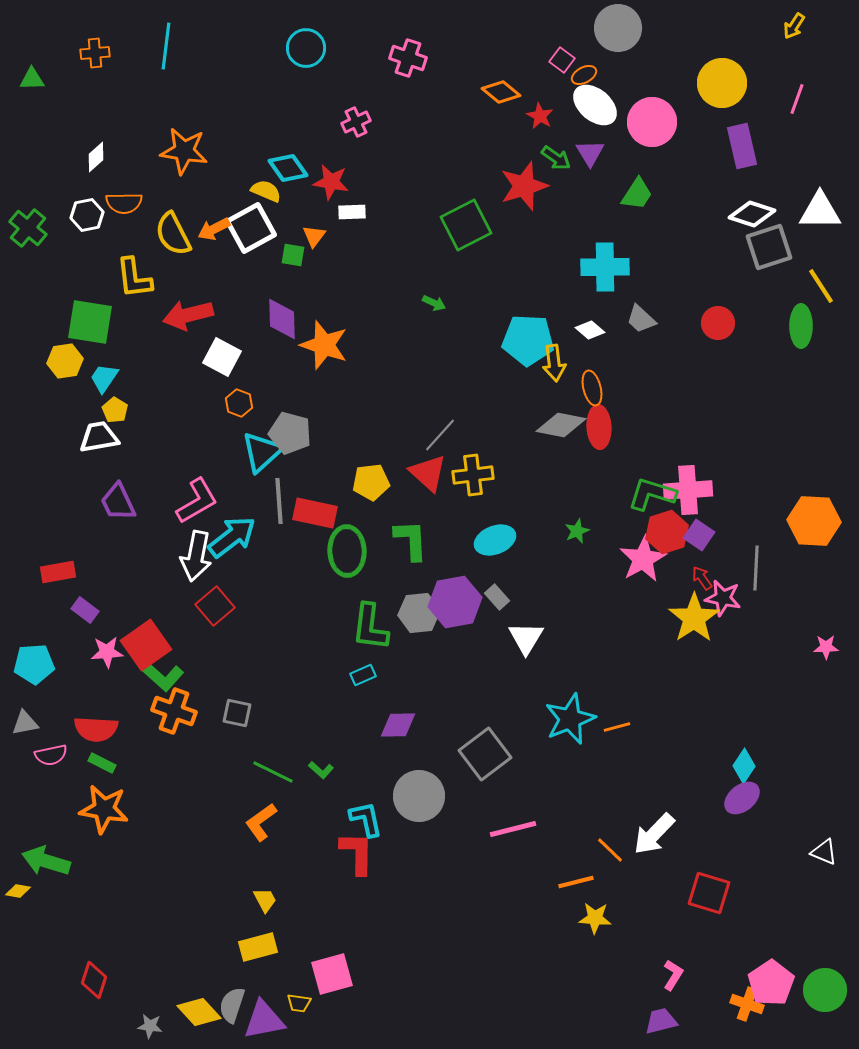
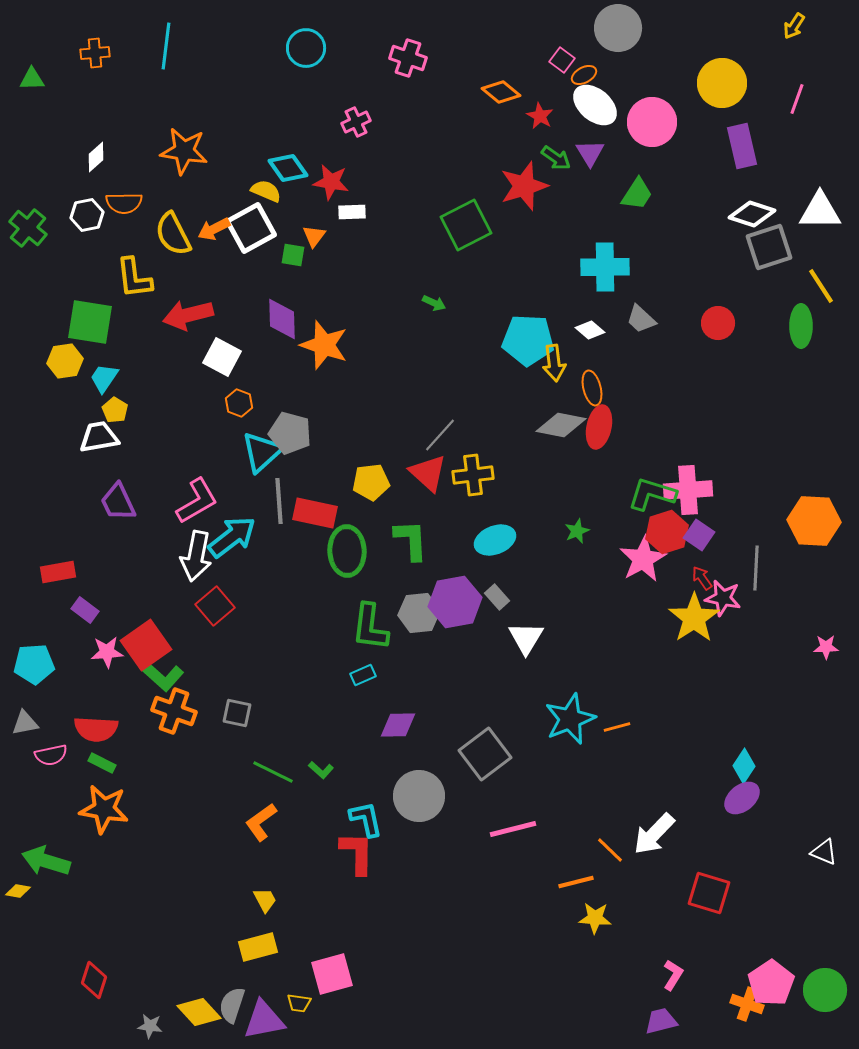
red ellipse at (599, 427): rotated 15 degrees clockwise
